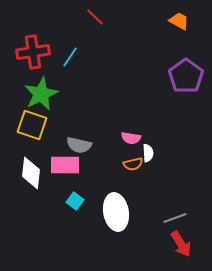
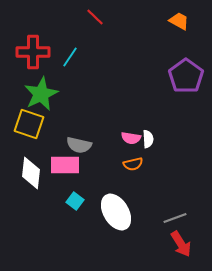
red cross: rotated 8 degrees clockwise
yellow square: moved 3 px left, 1 px up
white semicircle: moved 14 px up
white ellipse: rotated 21 degrees counterclockwise
